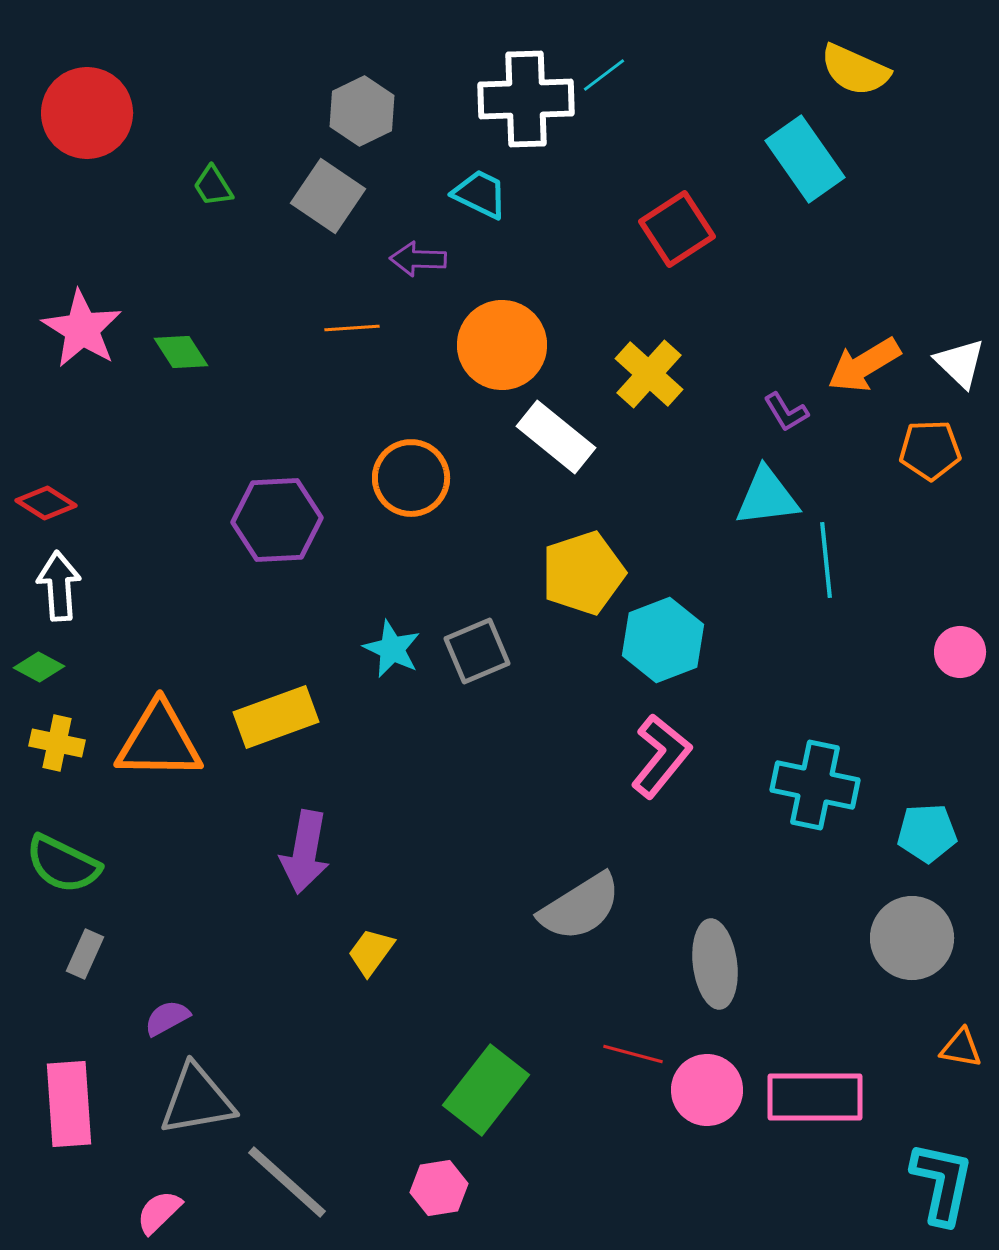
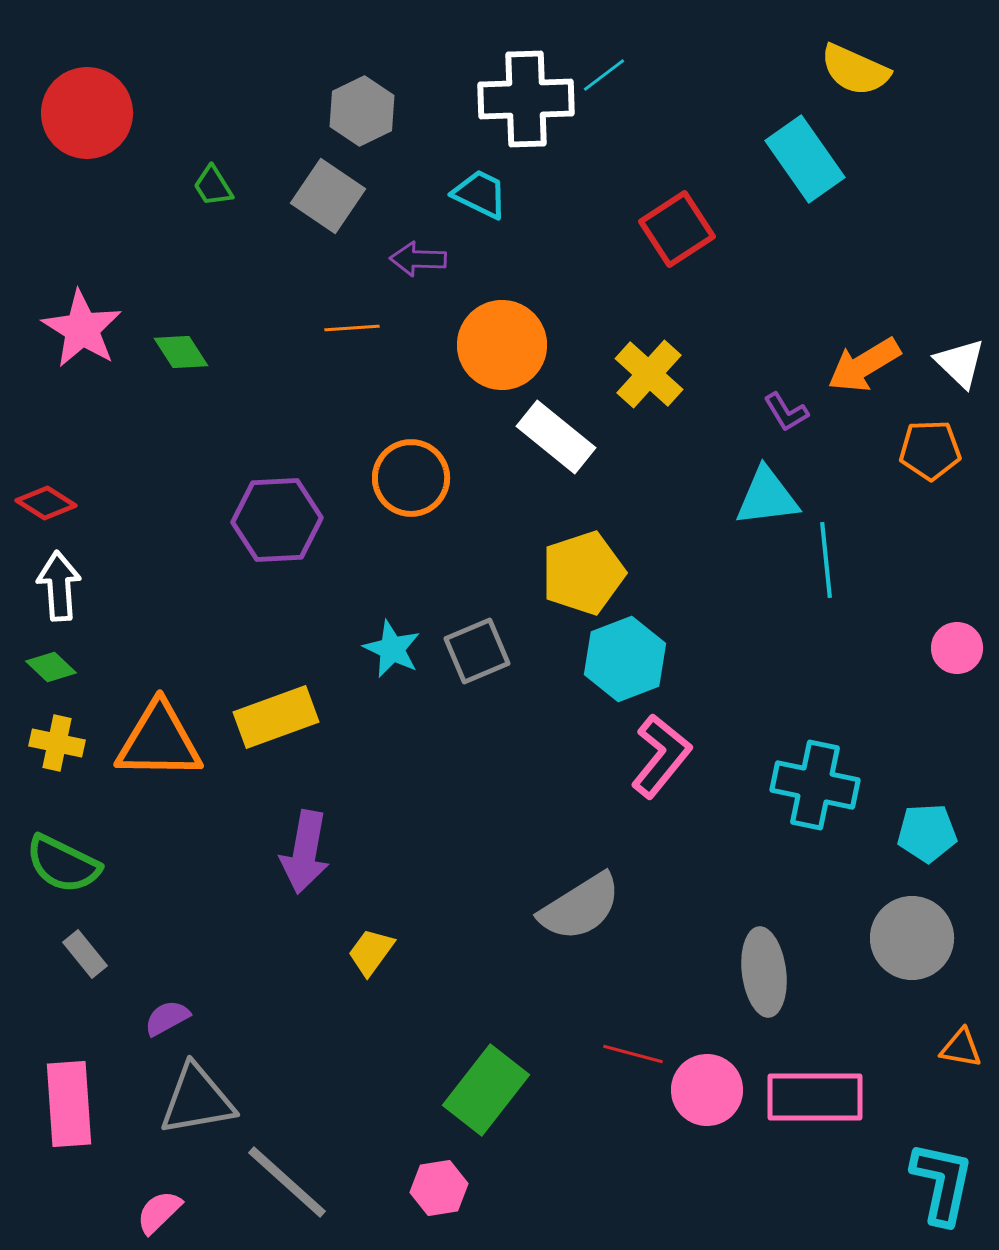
cyan hexagon at (663, 640): moved 38 px left, 19 px down
pink circle at (960, 652): moved 3 px left, 4 px up
green diamond at (39, 667): moved 12 px right; rotated 15 degrees clockwise
gray rectangle at (85, 954): rotated 63 degrees counterclockwise
gray ellipse at (715, 964): moved 49 px right, 8 px down
